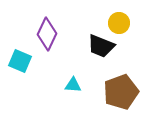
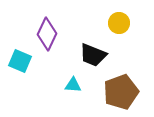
black trapezoid: moved 8 px left, 9 px down
